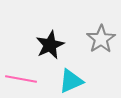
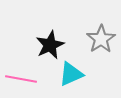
cyan triangle: moved 7 px up
